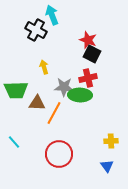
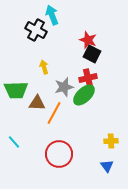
gray star: rotated 18 degrees counterclockwise
green ellipse: moved 4 px right; rotated 45 degrees counterclockwise
